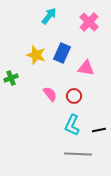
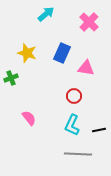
cyan arrow: moved 3 px left, 2 px up; rotated 12 degrees clockwise
yellow star: moved 9 px left, 2 px up
pink semicircle: moved 21 px left, 24 px down
